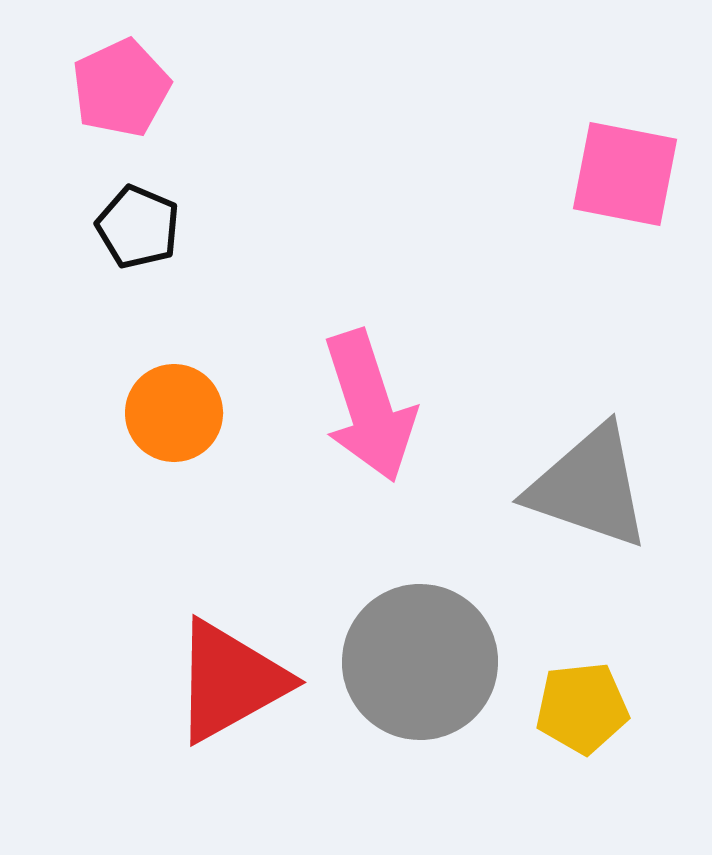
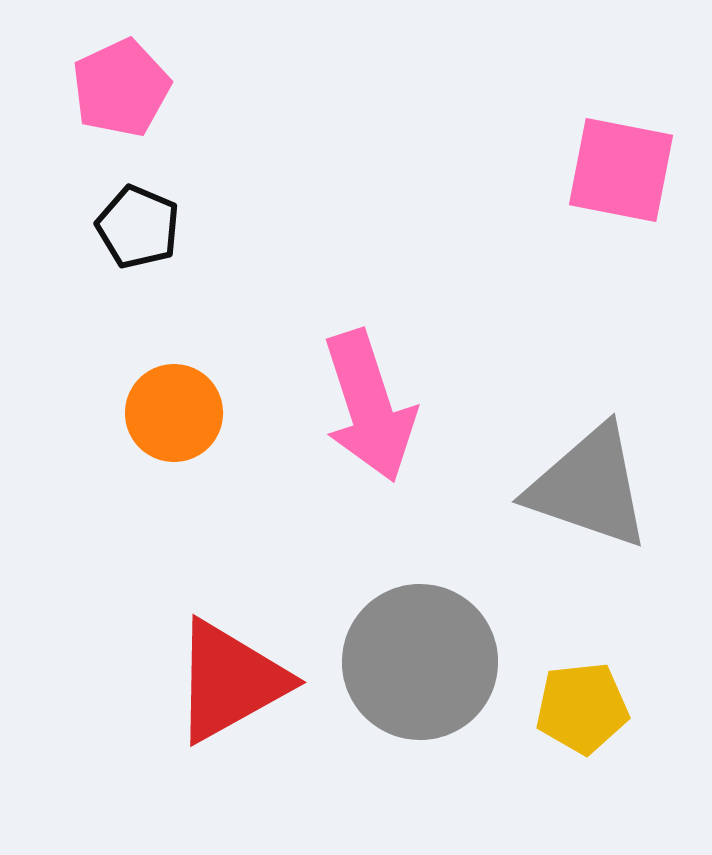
pink square: moved 4 px left, 4 px up
